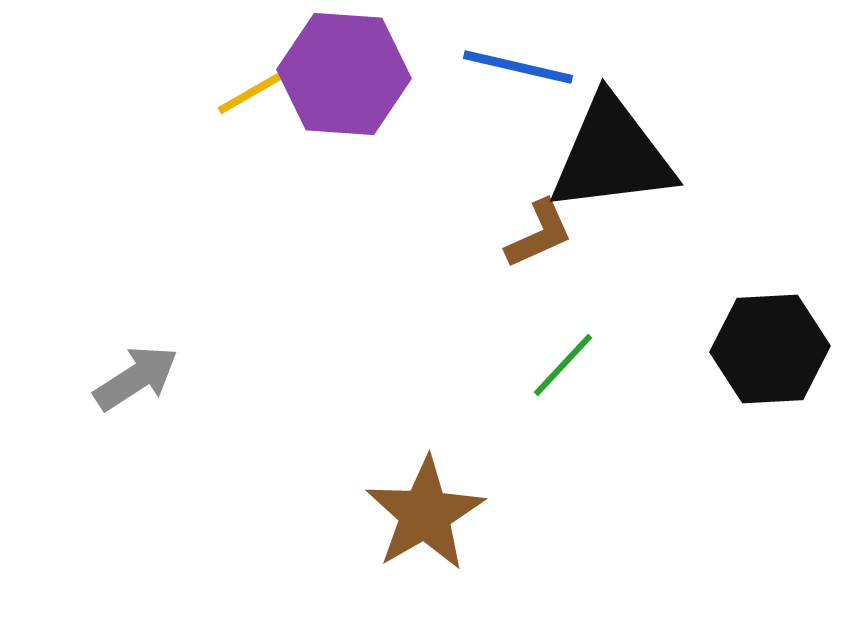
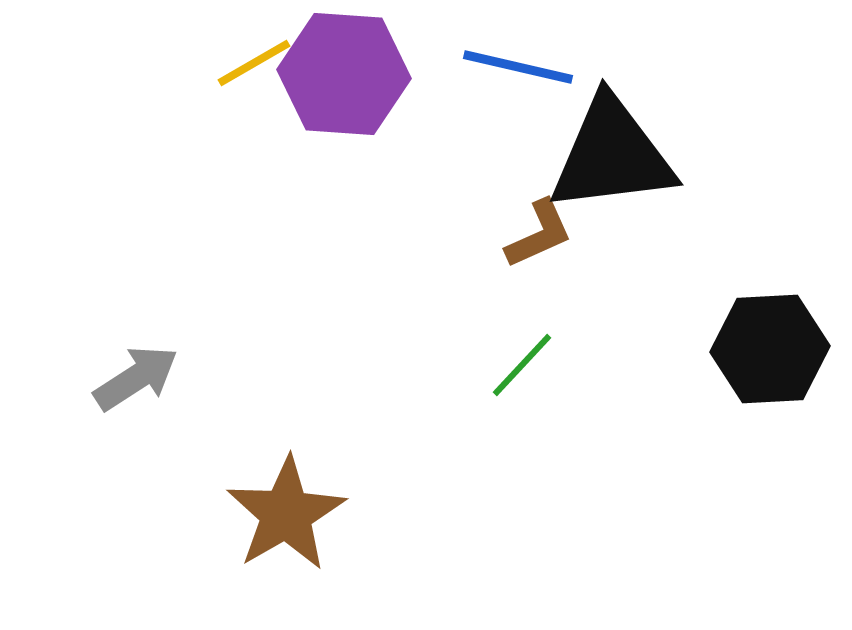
yellow line: moved 28 px up
green line: moved 41 px left
brown star: moved 139 px left
